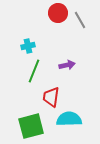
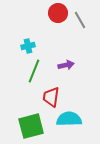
purple arrow: moved 1 px left
